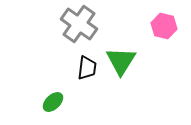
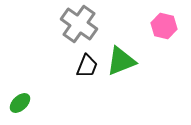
green triangle: rotated 36 degrees clockwise
black trapezoid: moved 2 px up; rotated 15 degrees clockwise
green ellipse: moved 33 px left, 1 px down
